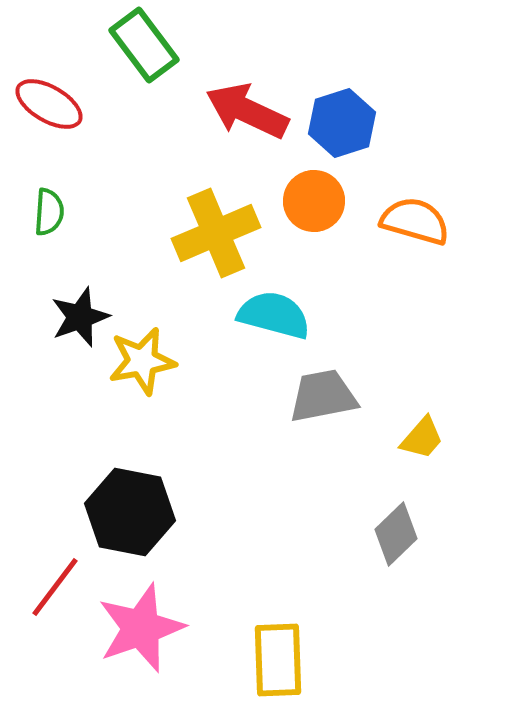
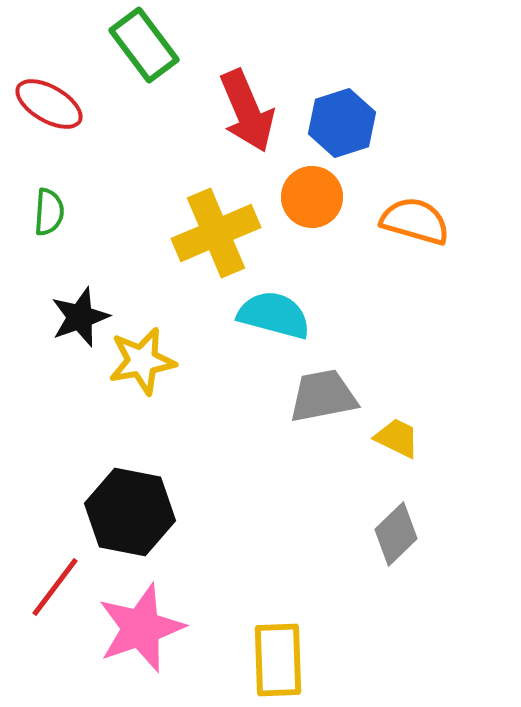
red arrow: rotated 138 degrees counterclockwise
orange circle: moved 2 px left, 4 px up
yellow trapezoid: moved 25 px left; rotated 105 degrees counterclockwise
